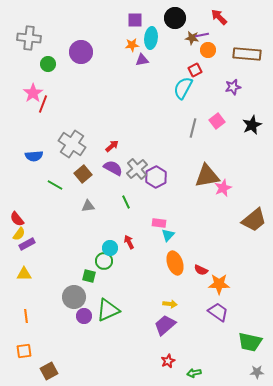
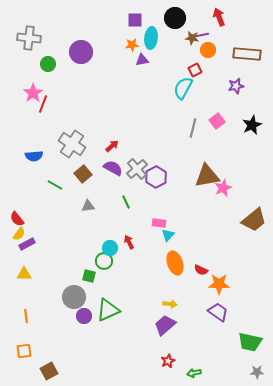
red arrow at (219, 17): rotated 24 degrees clockwise
purple star at (233, 87): moved 3 px right, 1 px up
